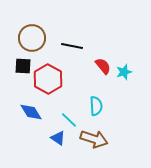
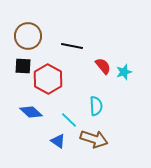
brown circle: moved 4 px left, 2 px up
blue diamond: rotated 15 degrees counterclockwise
blue triangle: moved 3 px down
